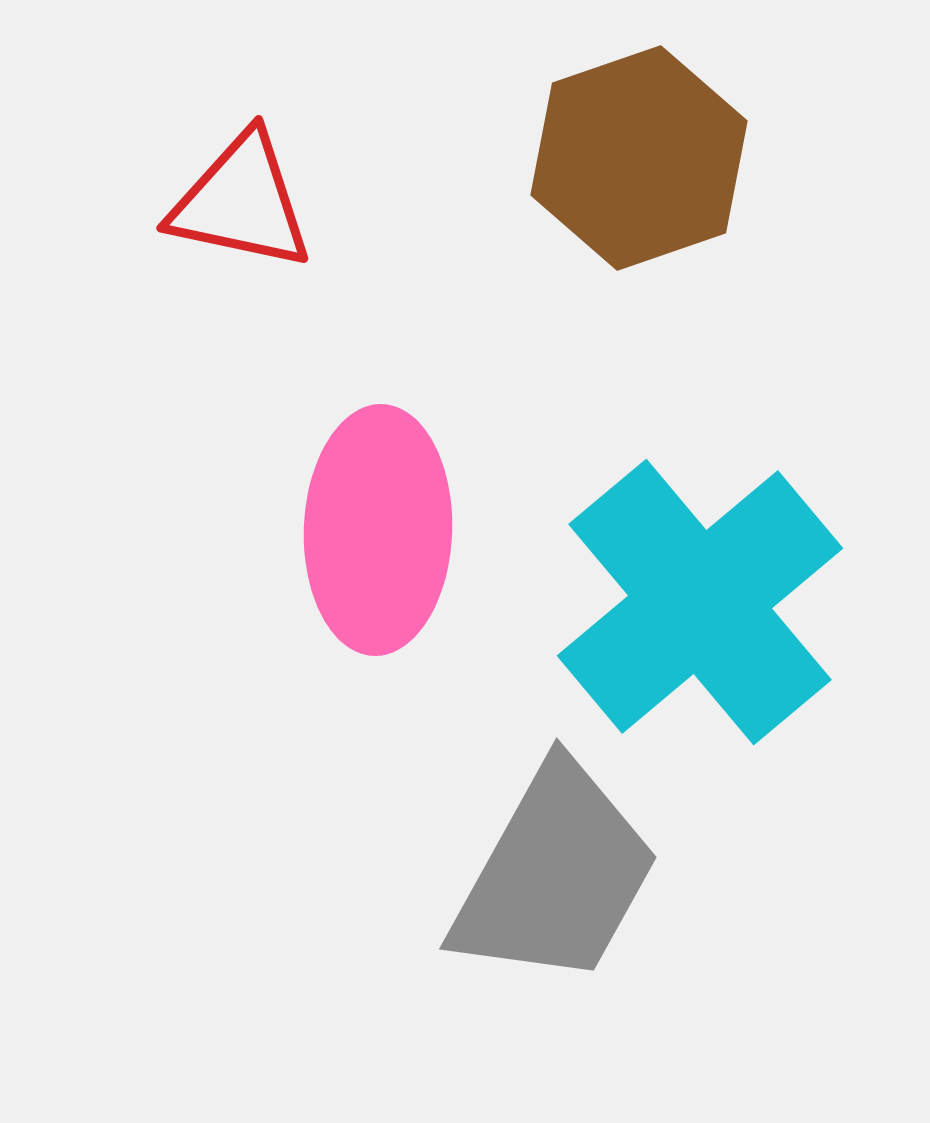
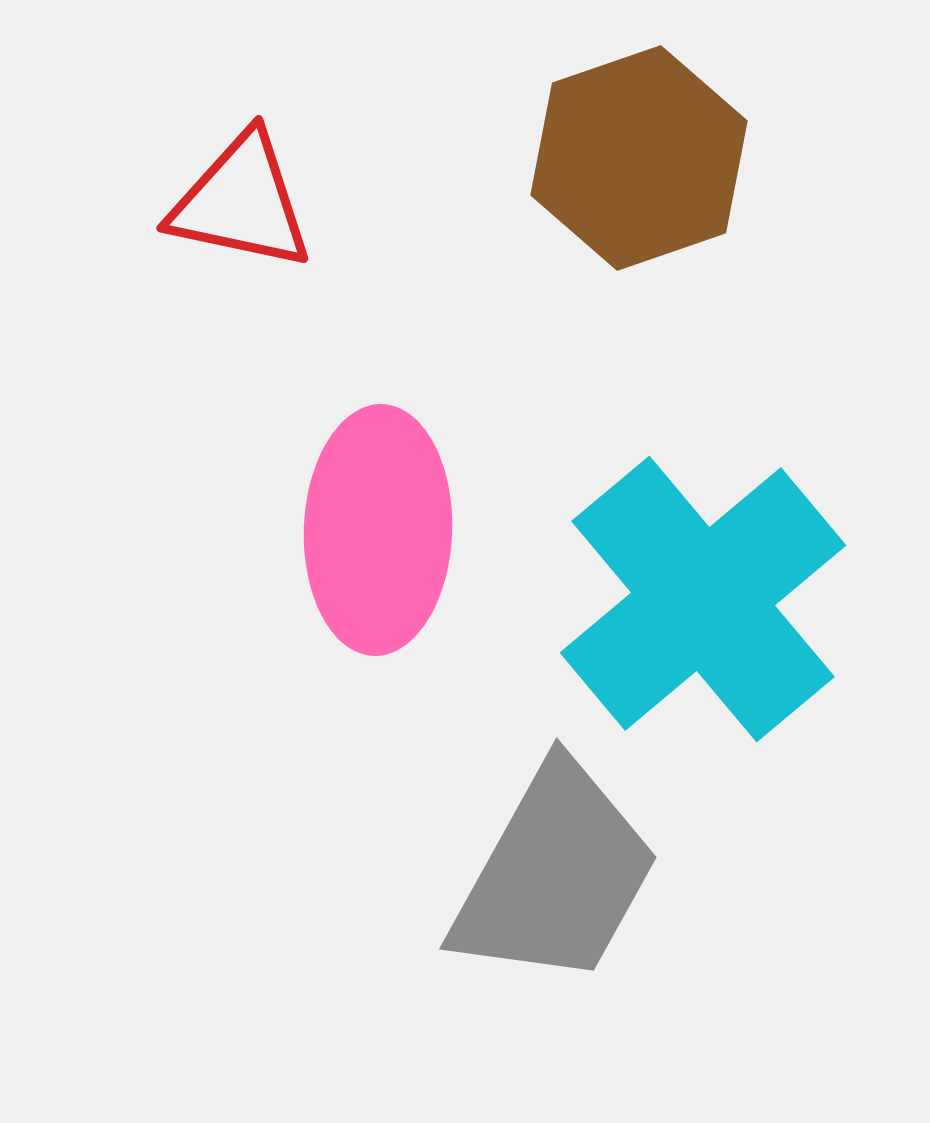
cyan cross: moved 3 px right, 3 px up
